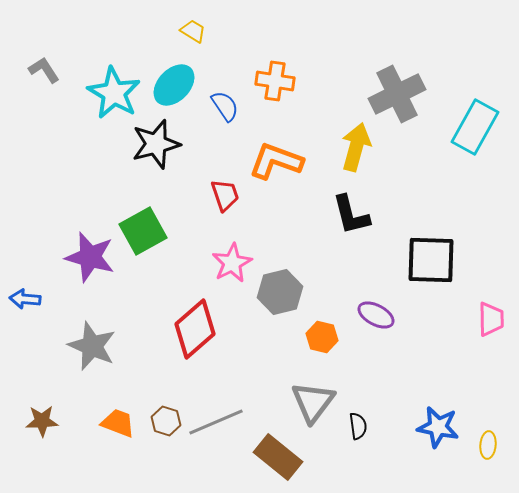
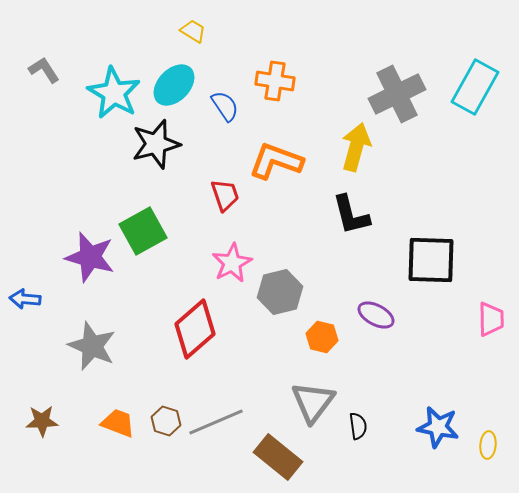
cyan rectangle: moved 40 px up
